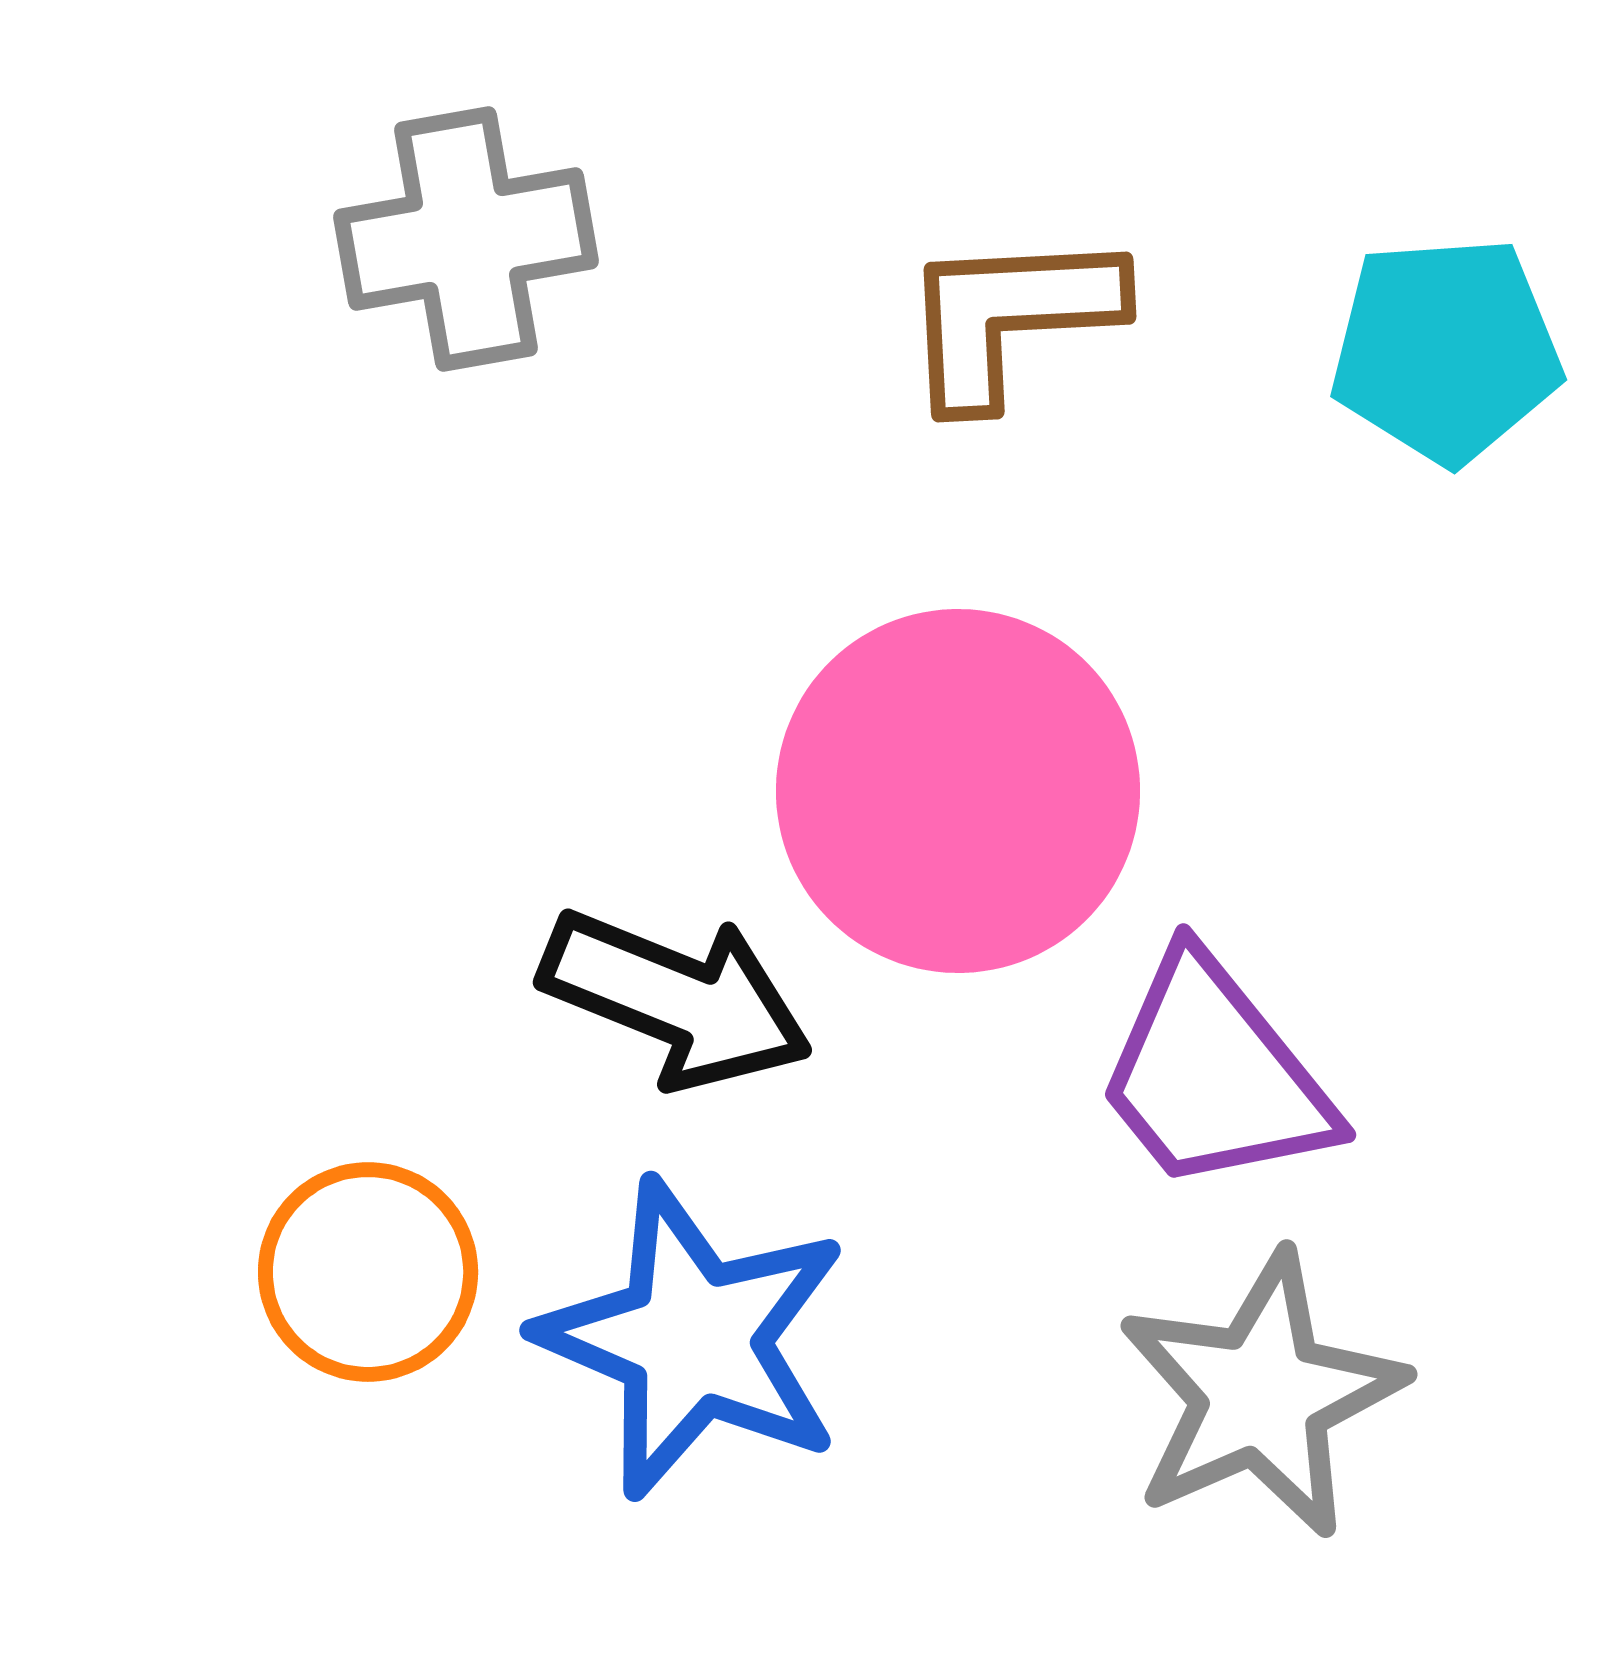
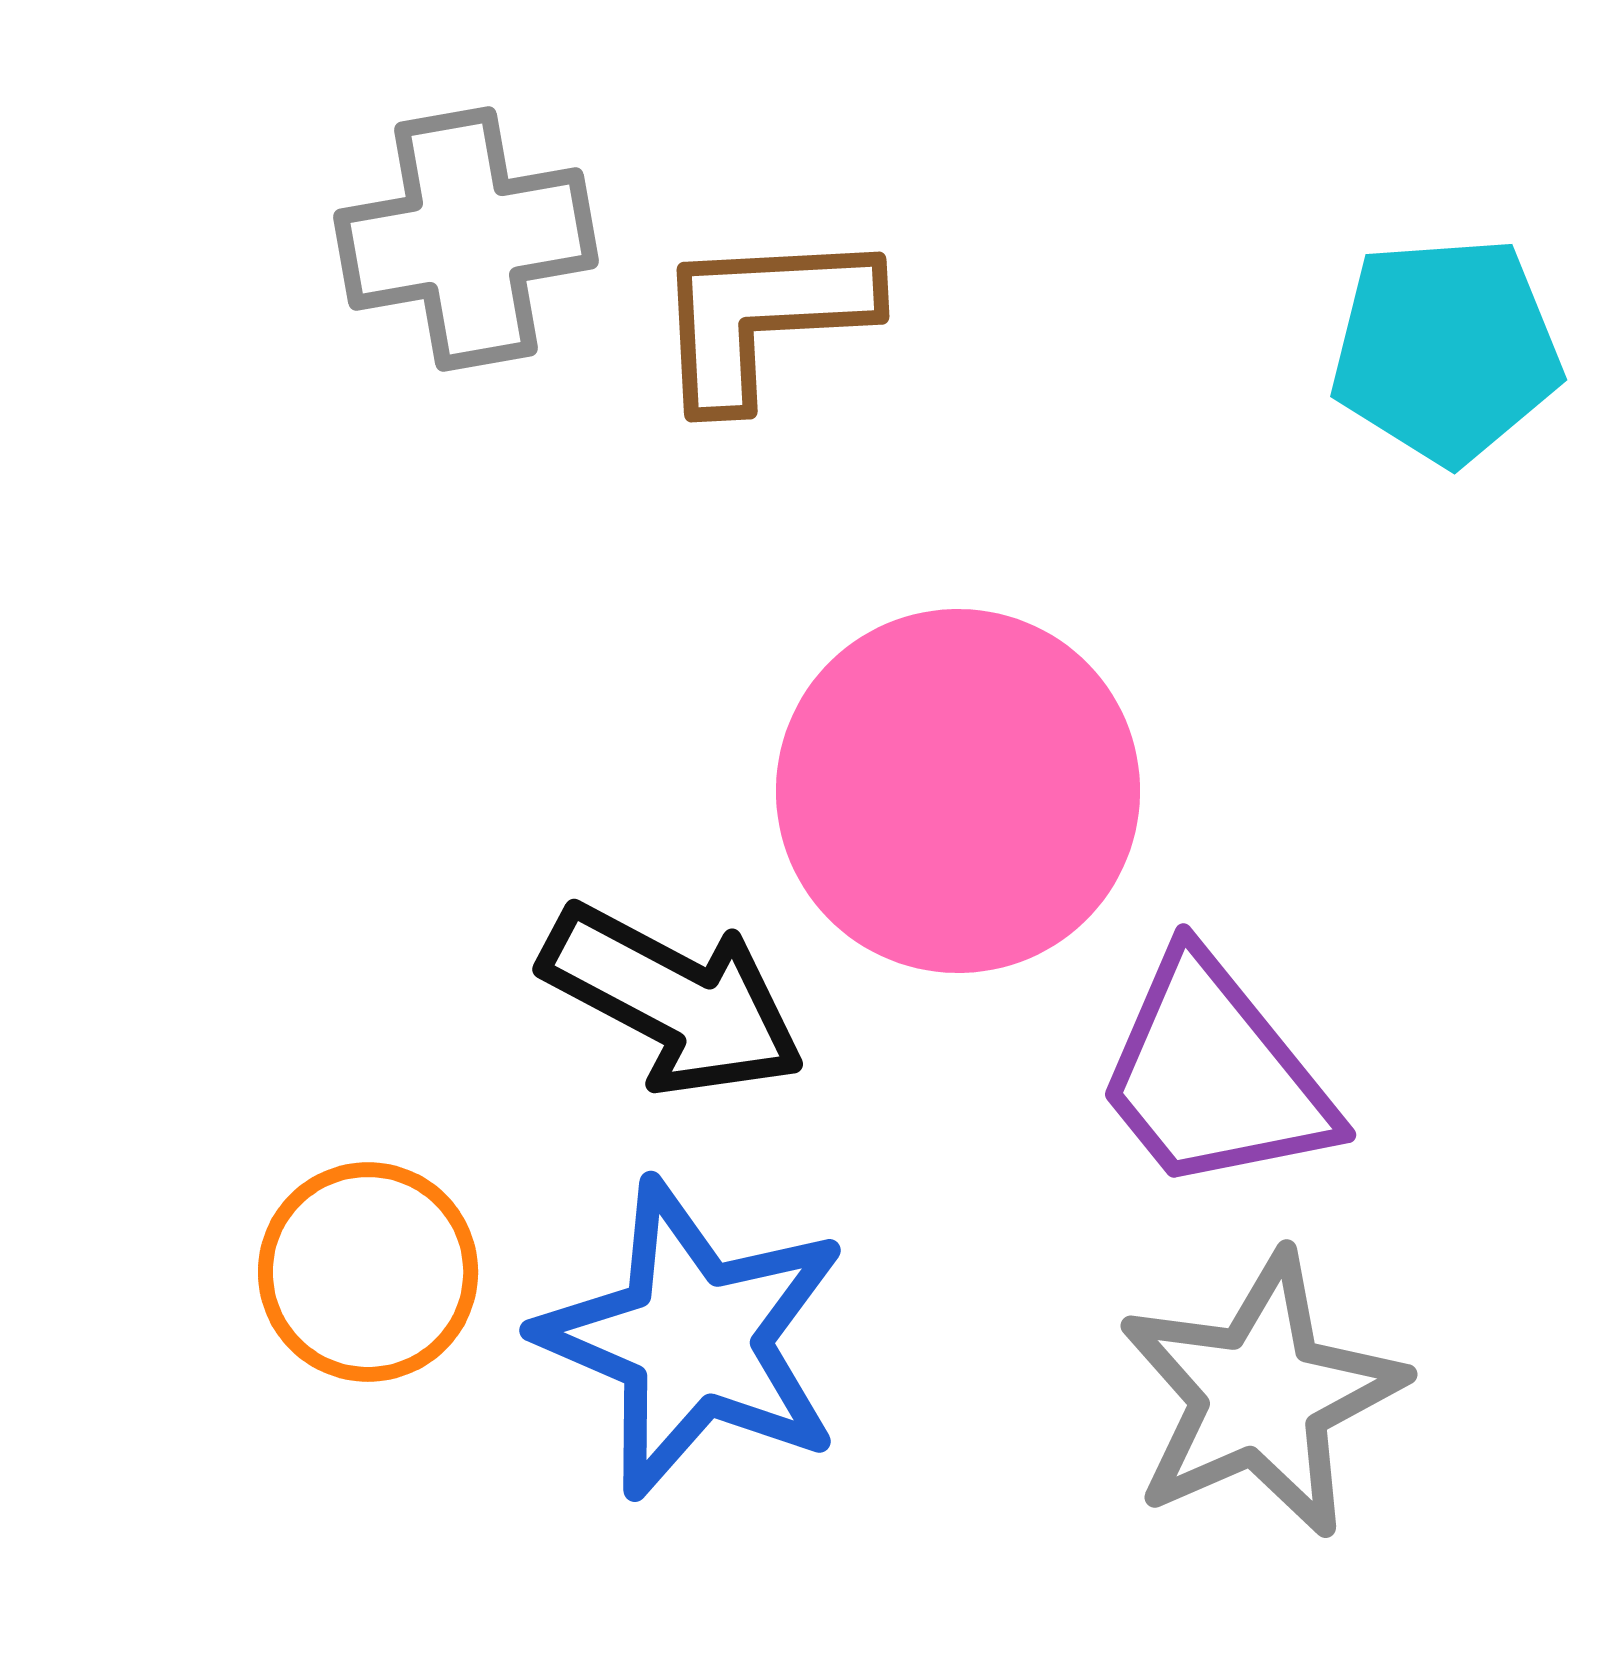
brown L-shape: moved 247 px left
black arrow: moved 3 px left, 1 px down; rotated 6 degrees clockwise
